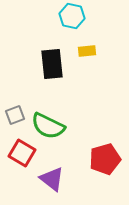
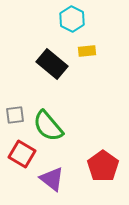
cyan hexagon: moved 3 px down; rotated 15 degrees clockwise
black rectangle: rotated 44 degrees counterclockwise
gray square: rotated 12 degrees clockwise
green semicircle: rotated 24 degrees clockwise
red square: moved 1 px down
red pentagon: moved 2 px left, 7 px down; rotated 20 degrees counterclockwise
